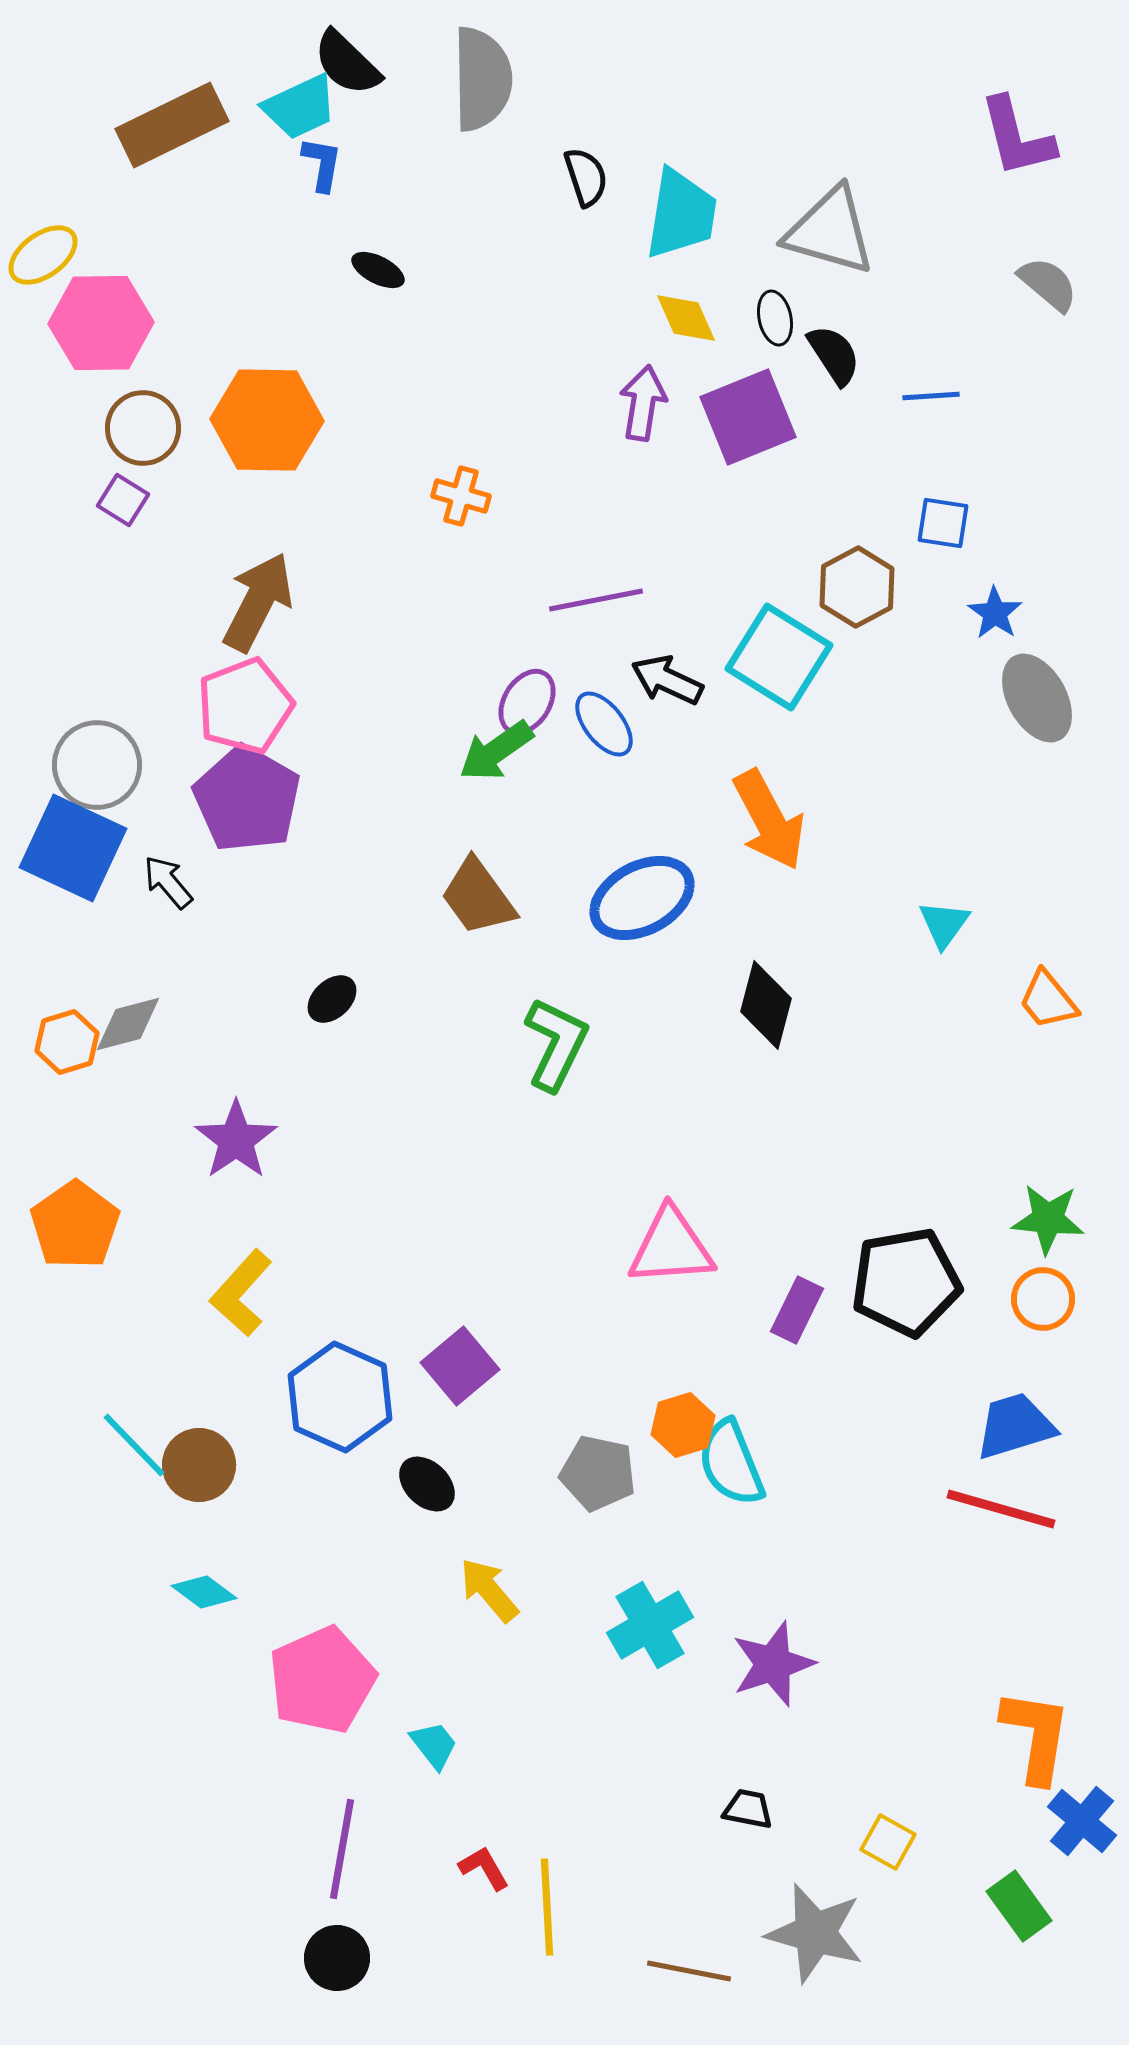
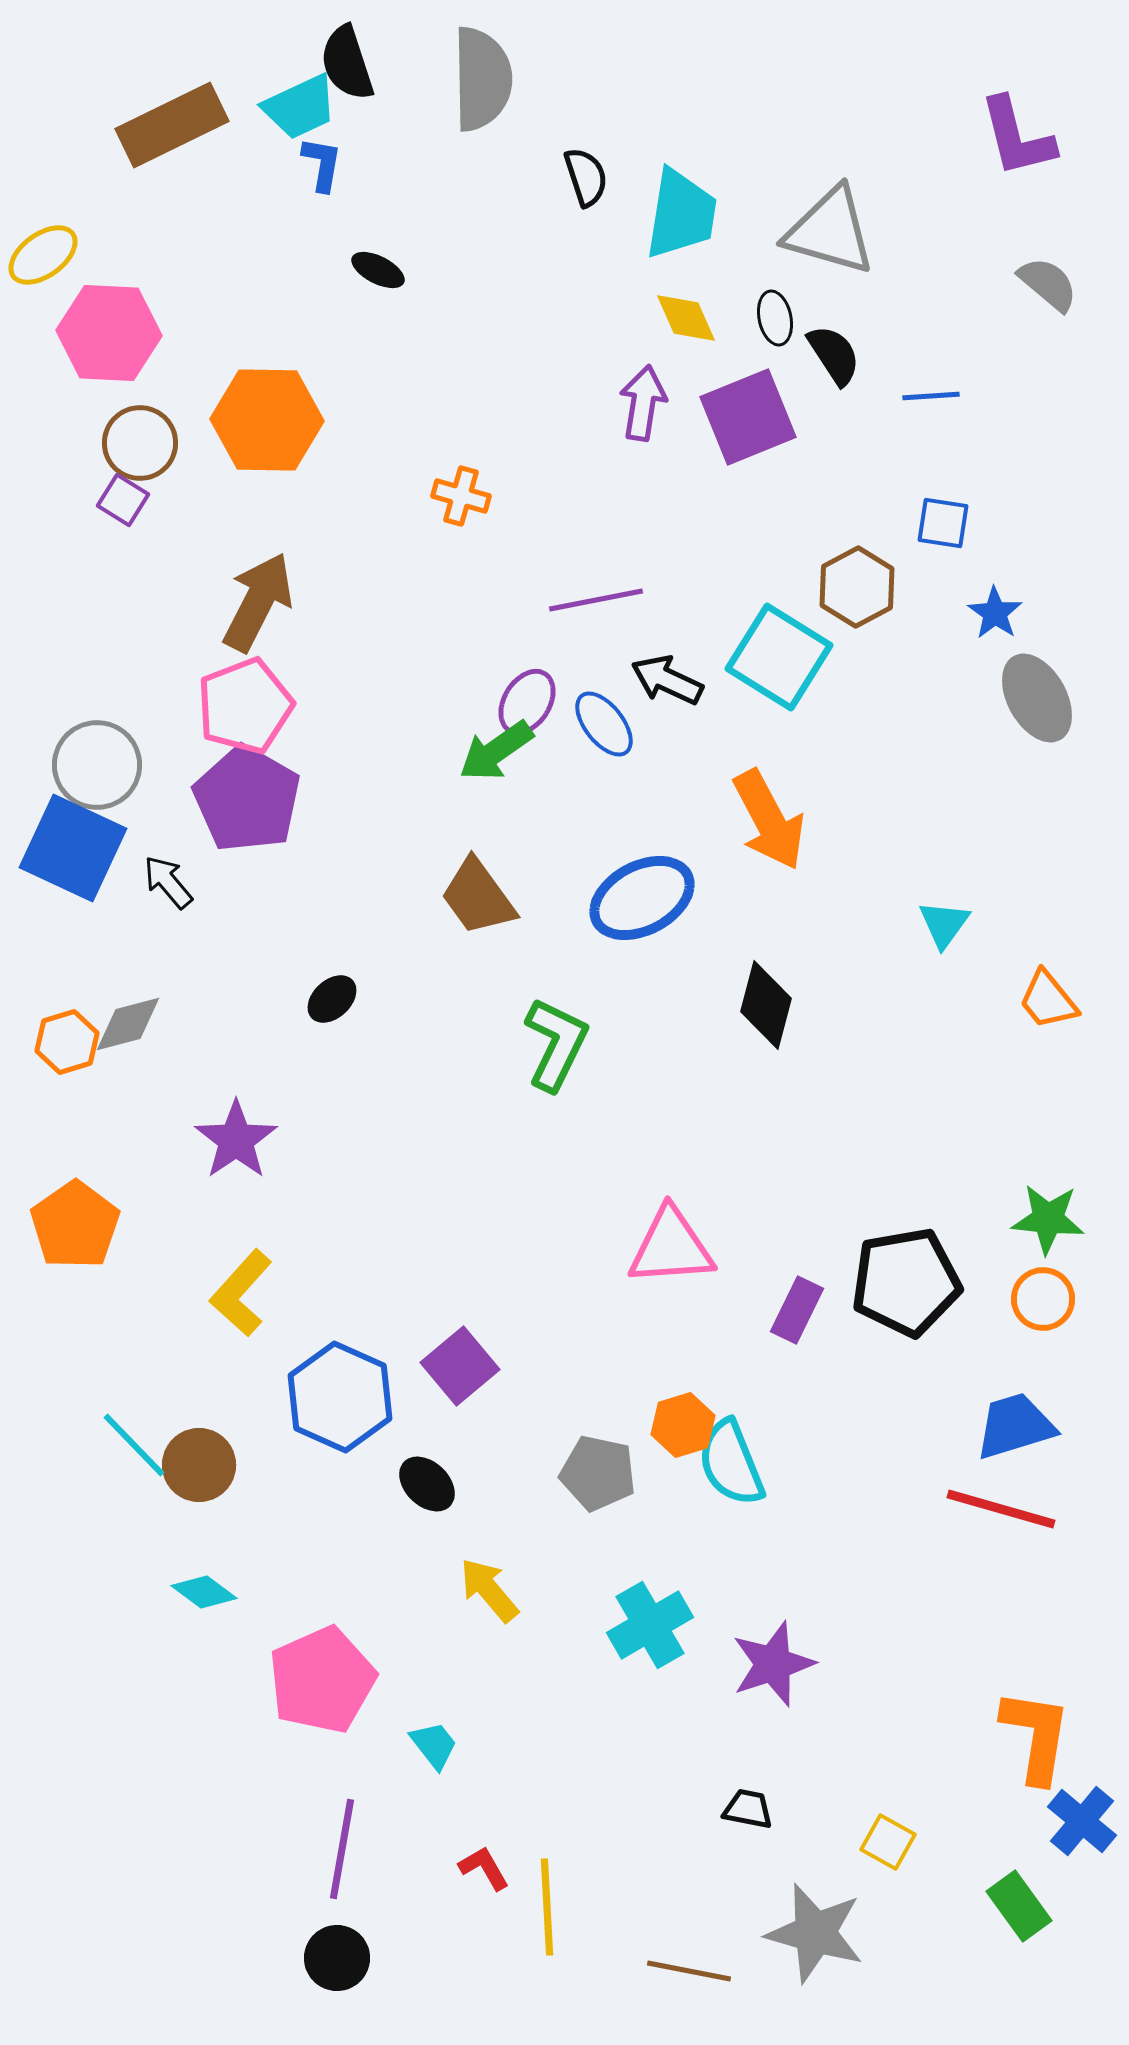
black semicircle at (347, 63): rotated 28 degrees clockwise
pink hexagon at (101, 323): moved 8 px right, 10 px down; rotated 4 degrees clockwise
brown circle at (143, 428): moved 3 px left, 15 px down
